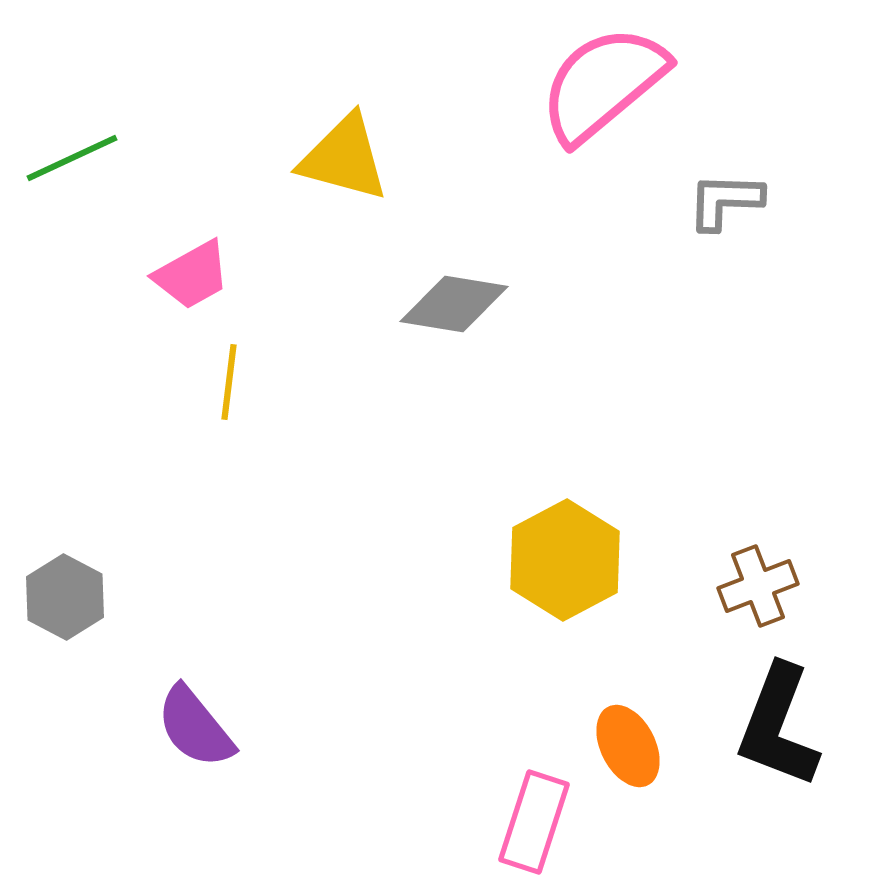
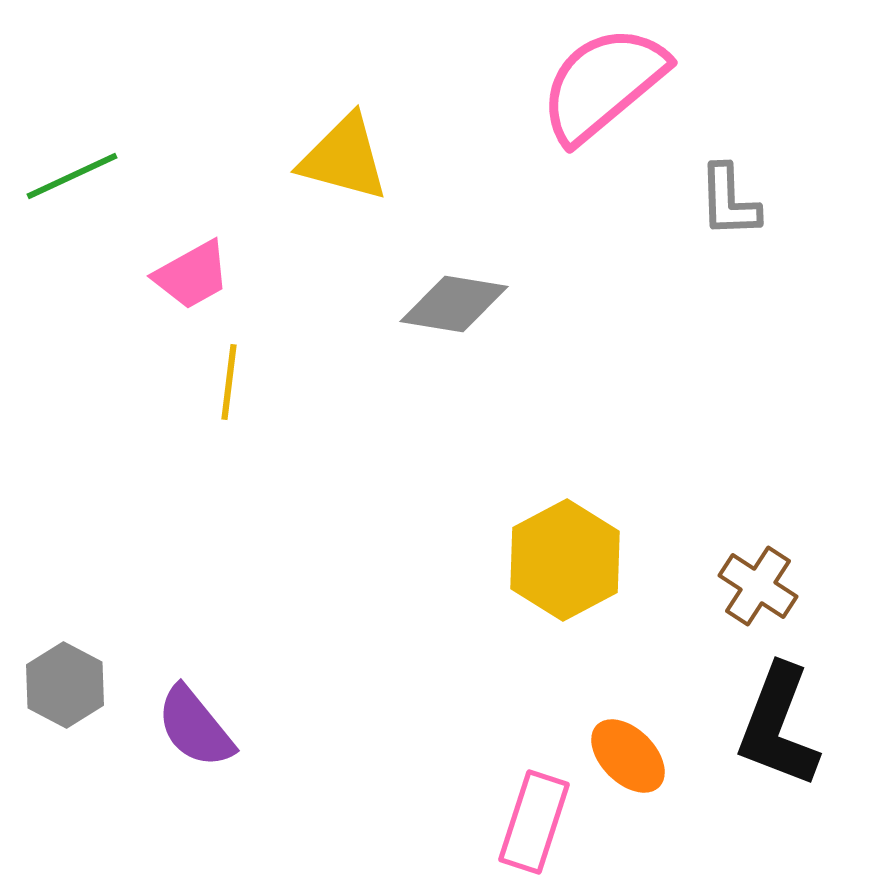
green line: moved 18 px down
gray L-shape: moved 4 px right; rotated 94 degrees counterclockwise
brown cross: rotated 36 degrees counterclockwise
gray hexagon: moved 88 px down
orange ellipse: moved 10 px down; rotated 18 degrees counterclockwise
